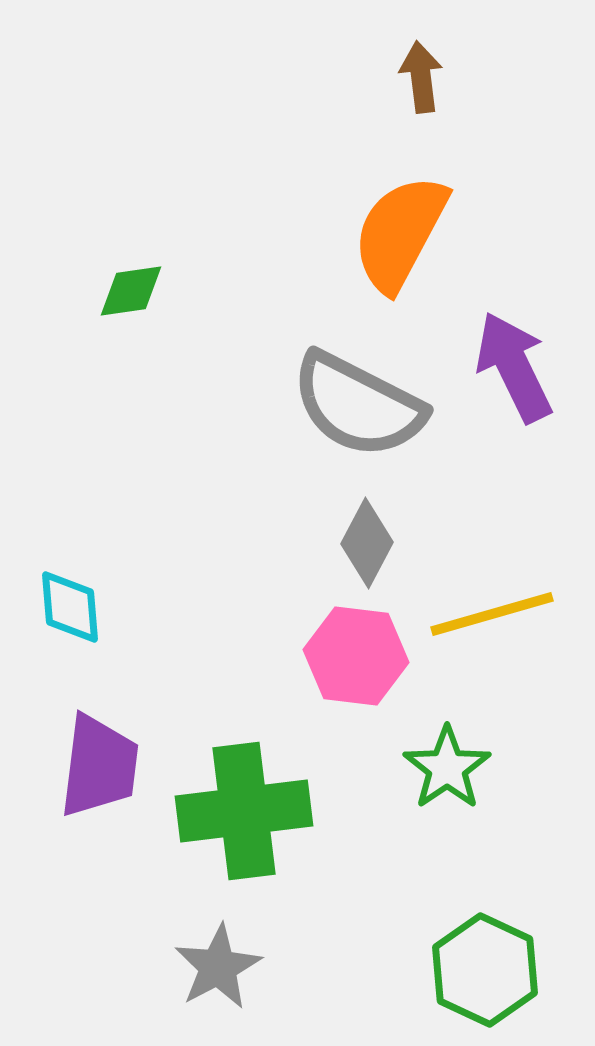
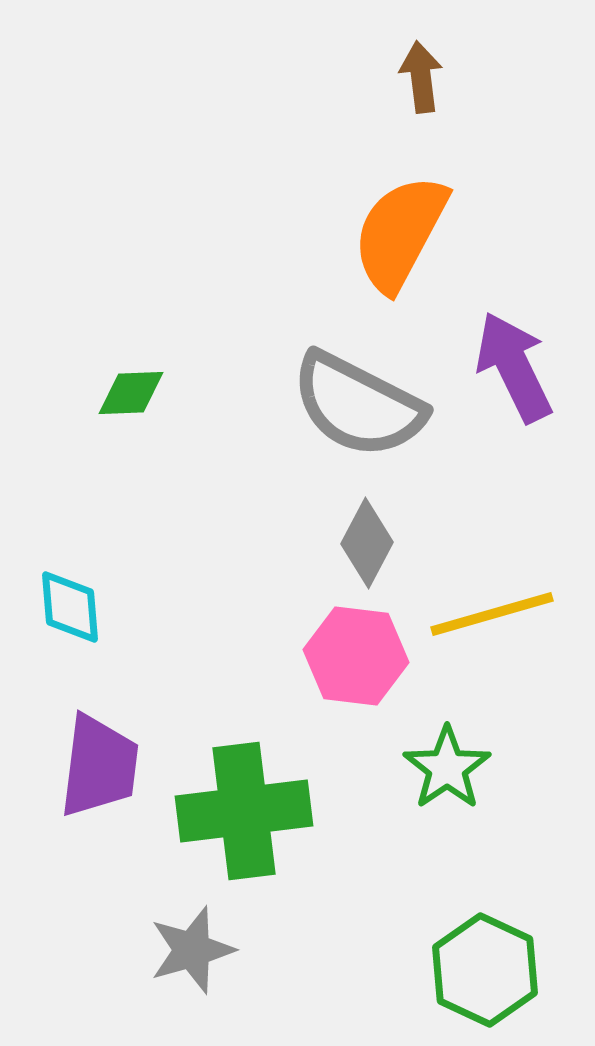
green diamond: moved 102 px down; rotated 6 degrees clockwise
gray star: moved 26 px left, 17 px up; rotated 12 degrees clockwise
